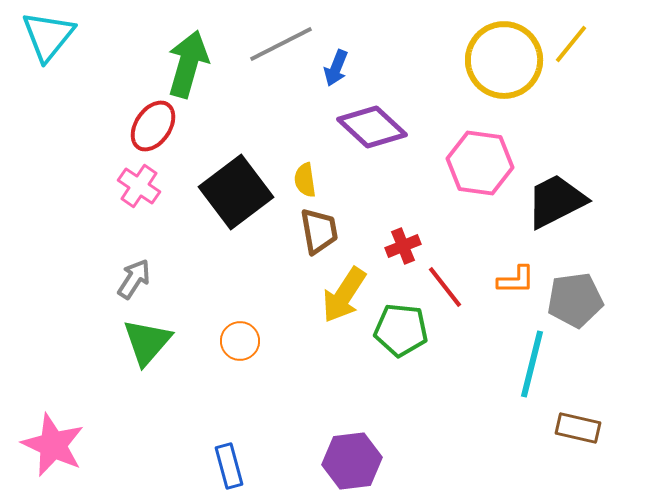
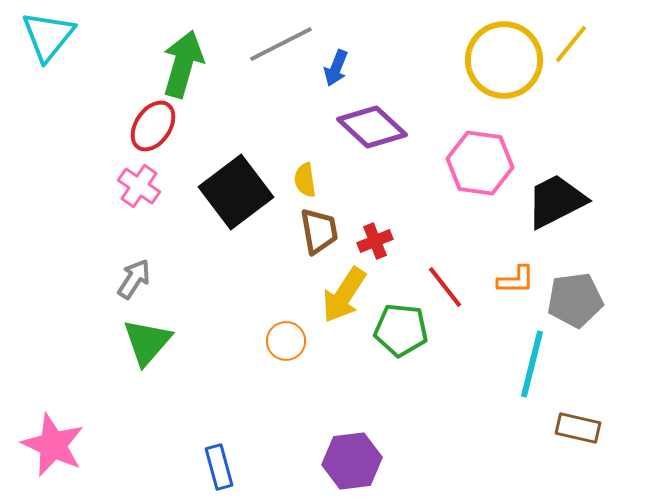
green arrow: moved 5 px left
red cross: moved 28 px left, 5 px up
orange circle: moved 46 px right
blue rectangle: moved 10 px left, 1 px down
